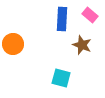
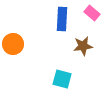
pink rectangle: moved 2 px right, 2 px up
brown star: moved 1 px right, 1 px down; rotated 30 degrees counterclockwise
cyan square: moved 1 px right, 1 px down
